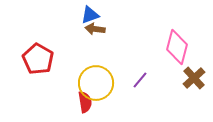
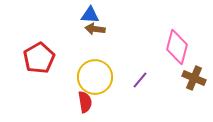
blue triangle: rotated 24 degrees clockwise
red pentagon: moved 1 px right, 1 px up; rotated 12 degrees clockwise
brown cross: rotated 25 degrees counterclockwise
yellow circle: moved 1 px left, 6 px up
